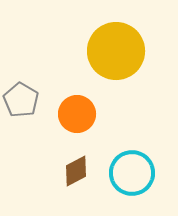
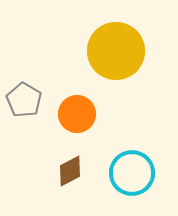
gray pentagon: moved 3 px right
brown diamond: moved 6 px left
